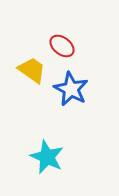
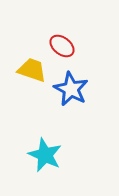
yellow trapezoid: rotated 16 degrees counterclockwise
cyan star: moved 2 px left, 2 px up
